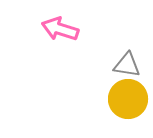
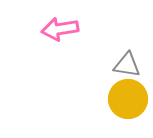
pink arrow: rotated 27 degrees counterclockwise
